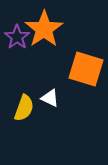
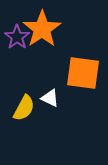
orange star: moved 2 px left
orange square: moved 3 px left, 4 px down; rotated 9 degrees counterclockwise
yellow semicircle: rotated 8 degrees clockwise
